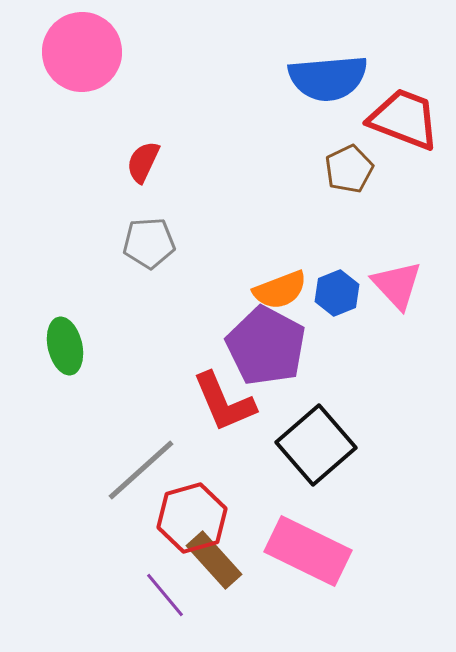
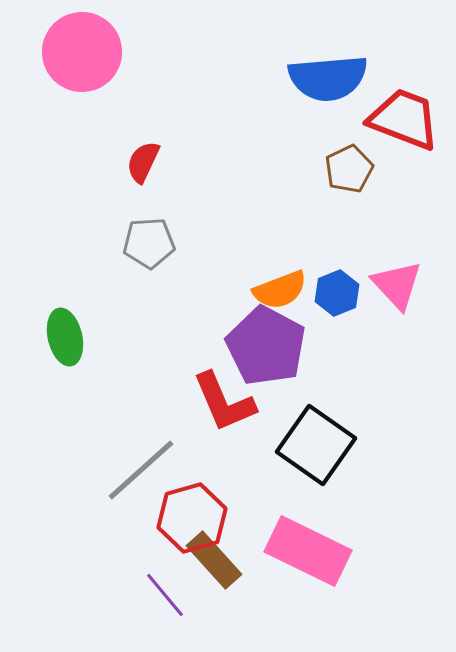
green ellipse: moved 9 px up
black square: rotated 14 degrees counterclockwise
